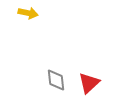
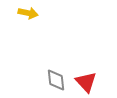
red triangle: moved 3 px left, 1 px up; rotated 30 degrees counterclockwise
